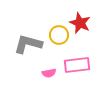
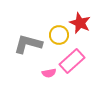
pink rectangle: moved 5 px left, 4 px up; rotated 35 degrees counterclockwise
